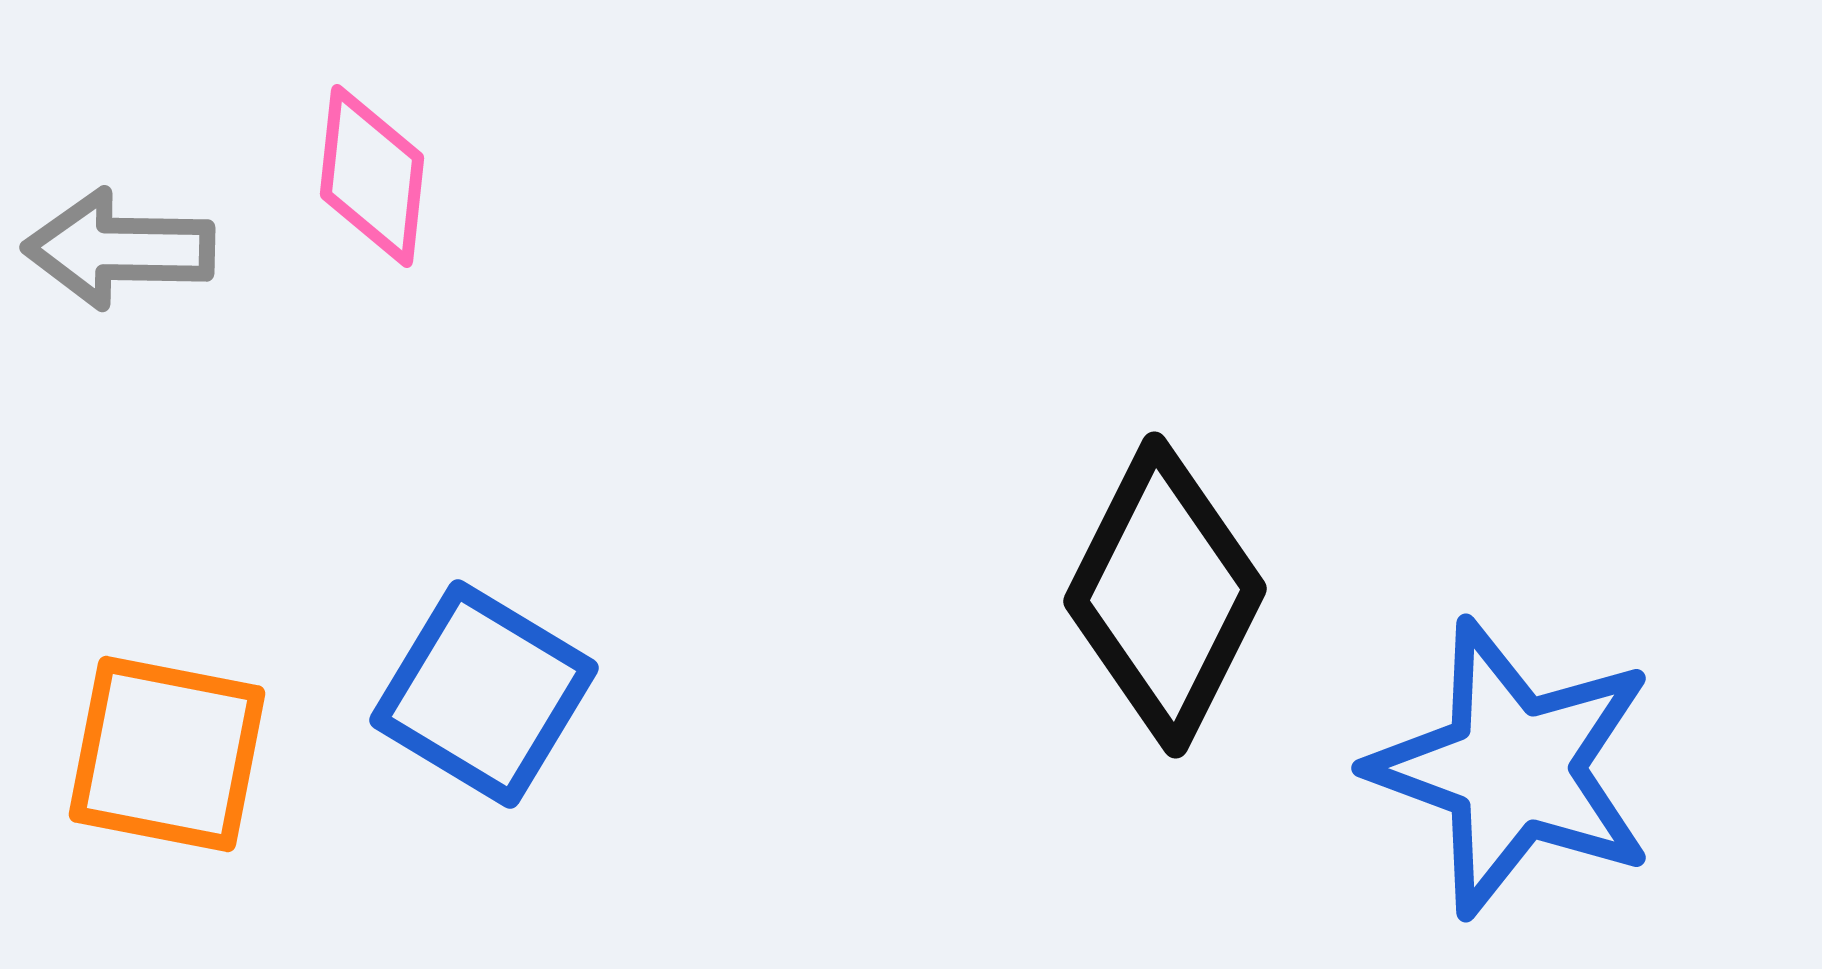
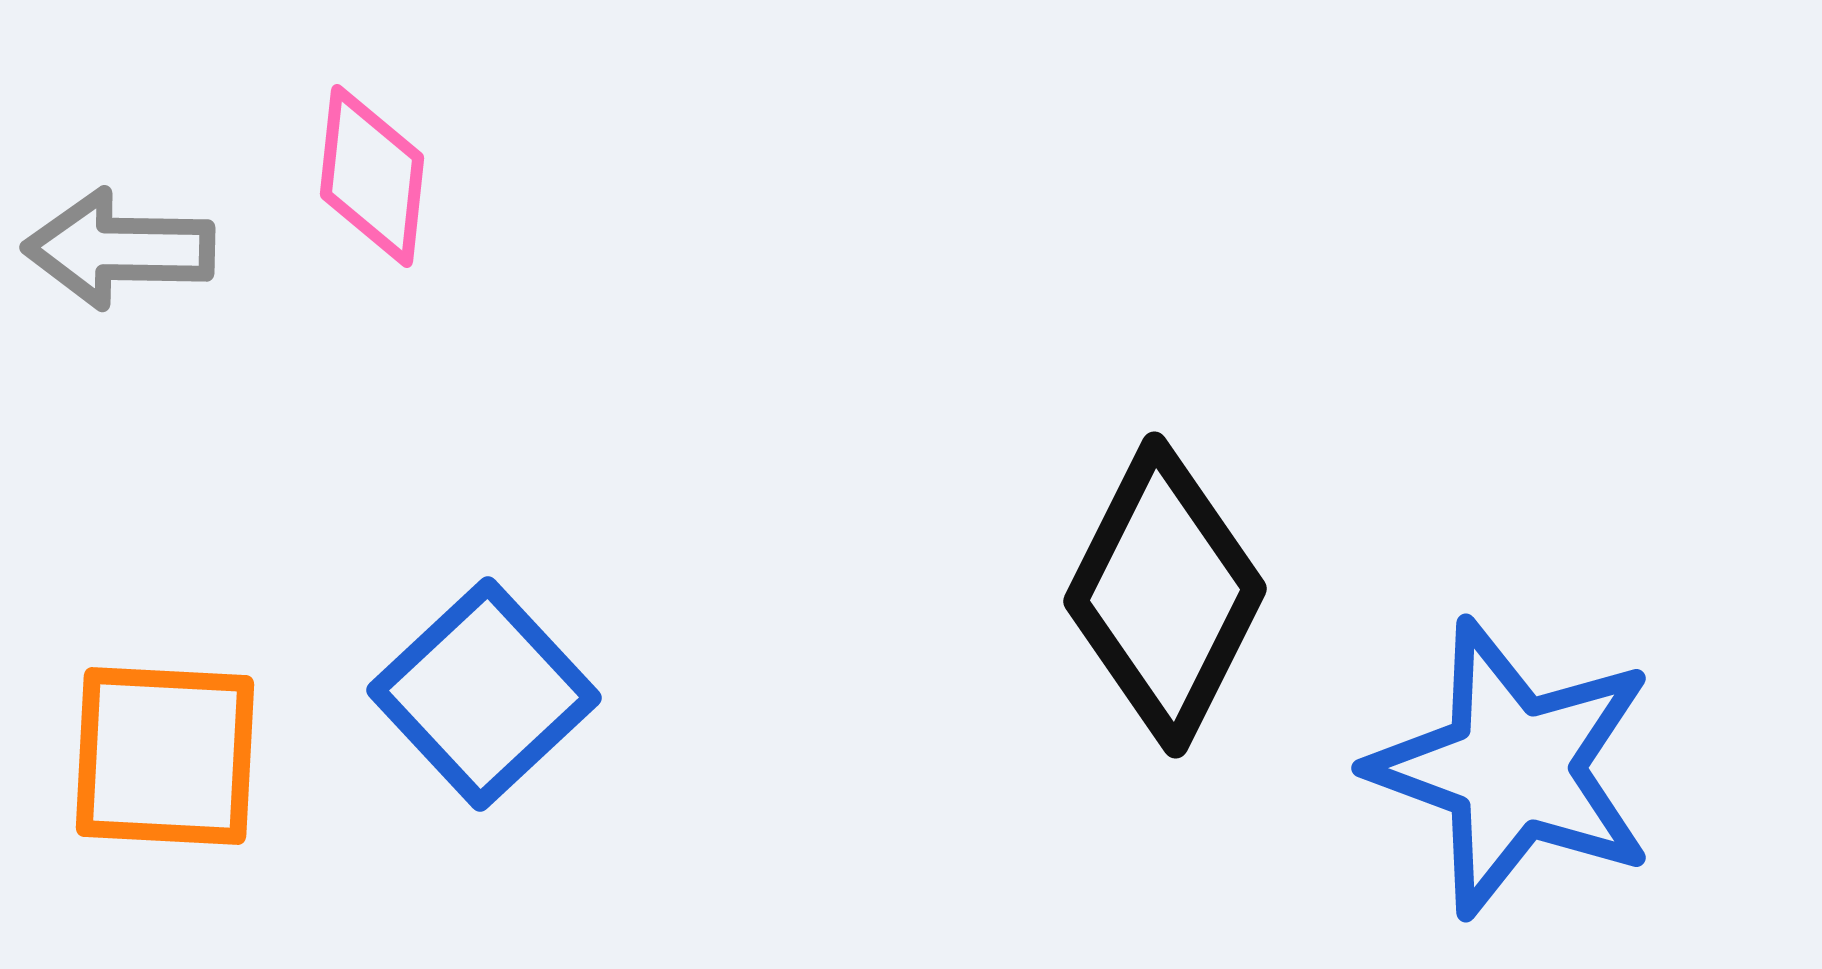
blue square: rotated 16 degrees clockwise
orange square: moved 2 px left, 2 px down; rotated 8 degrees counterclockwise
